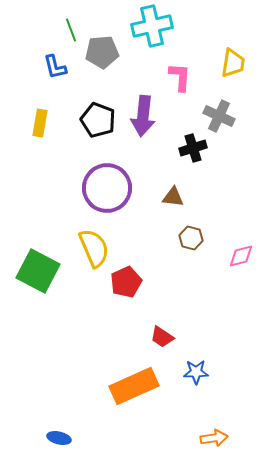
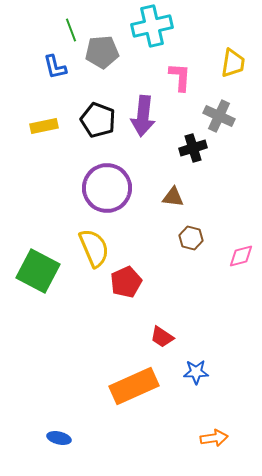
yellow rectangle: moved 4 px right, 3 px down; rotated 68 degrees clockwise
